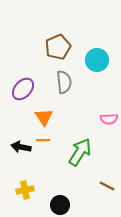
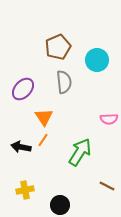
orange line: rotated 56 degrees counterclockwise
